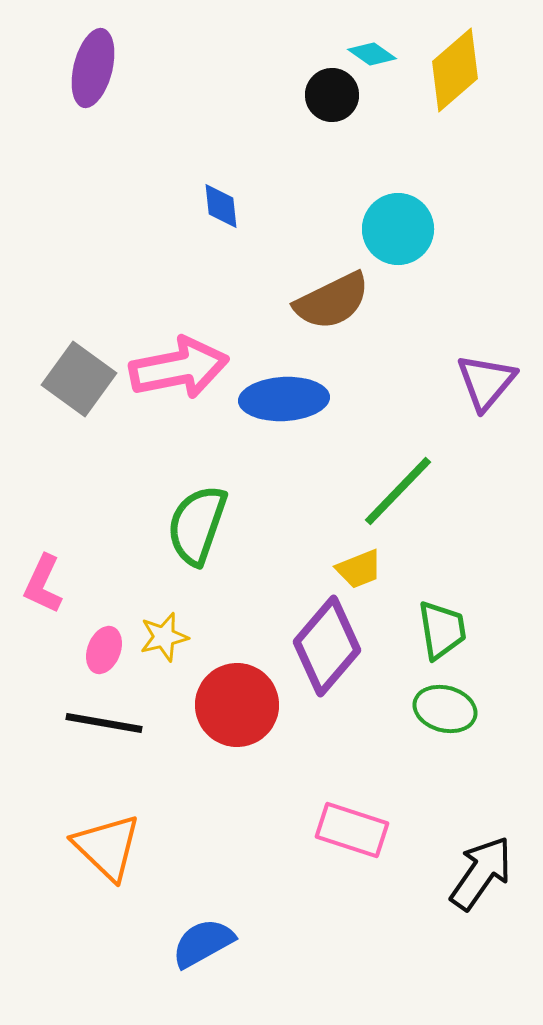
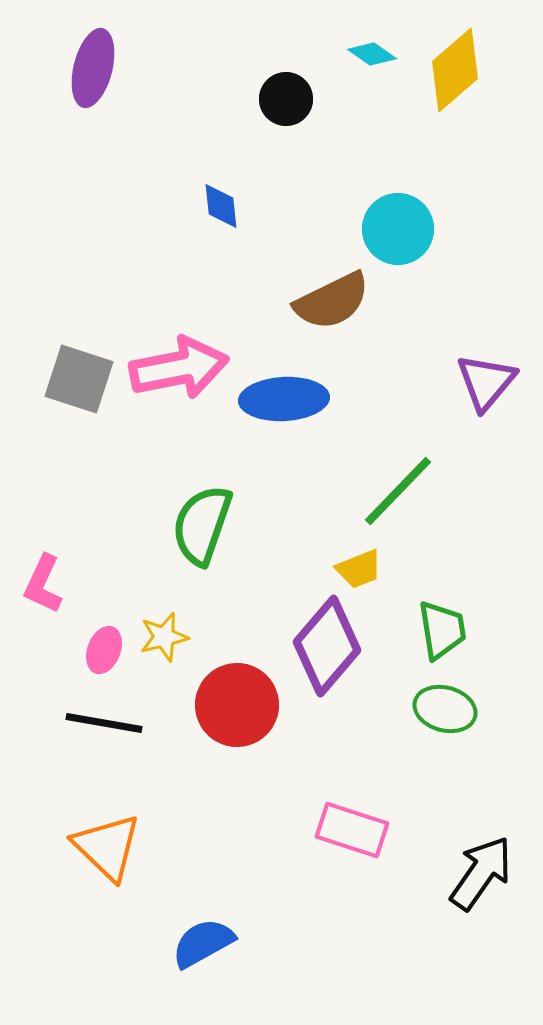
black circle: moved 46 px left, 4 px down
gray square: rotated 18 degrees counterclockwise
green semicircle: moved 5 px right
